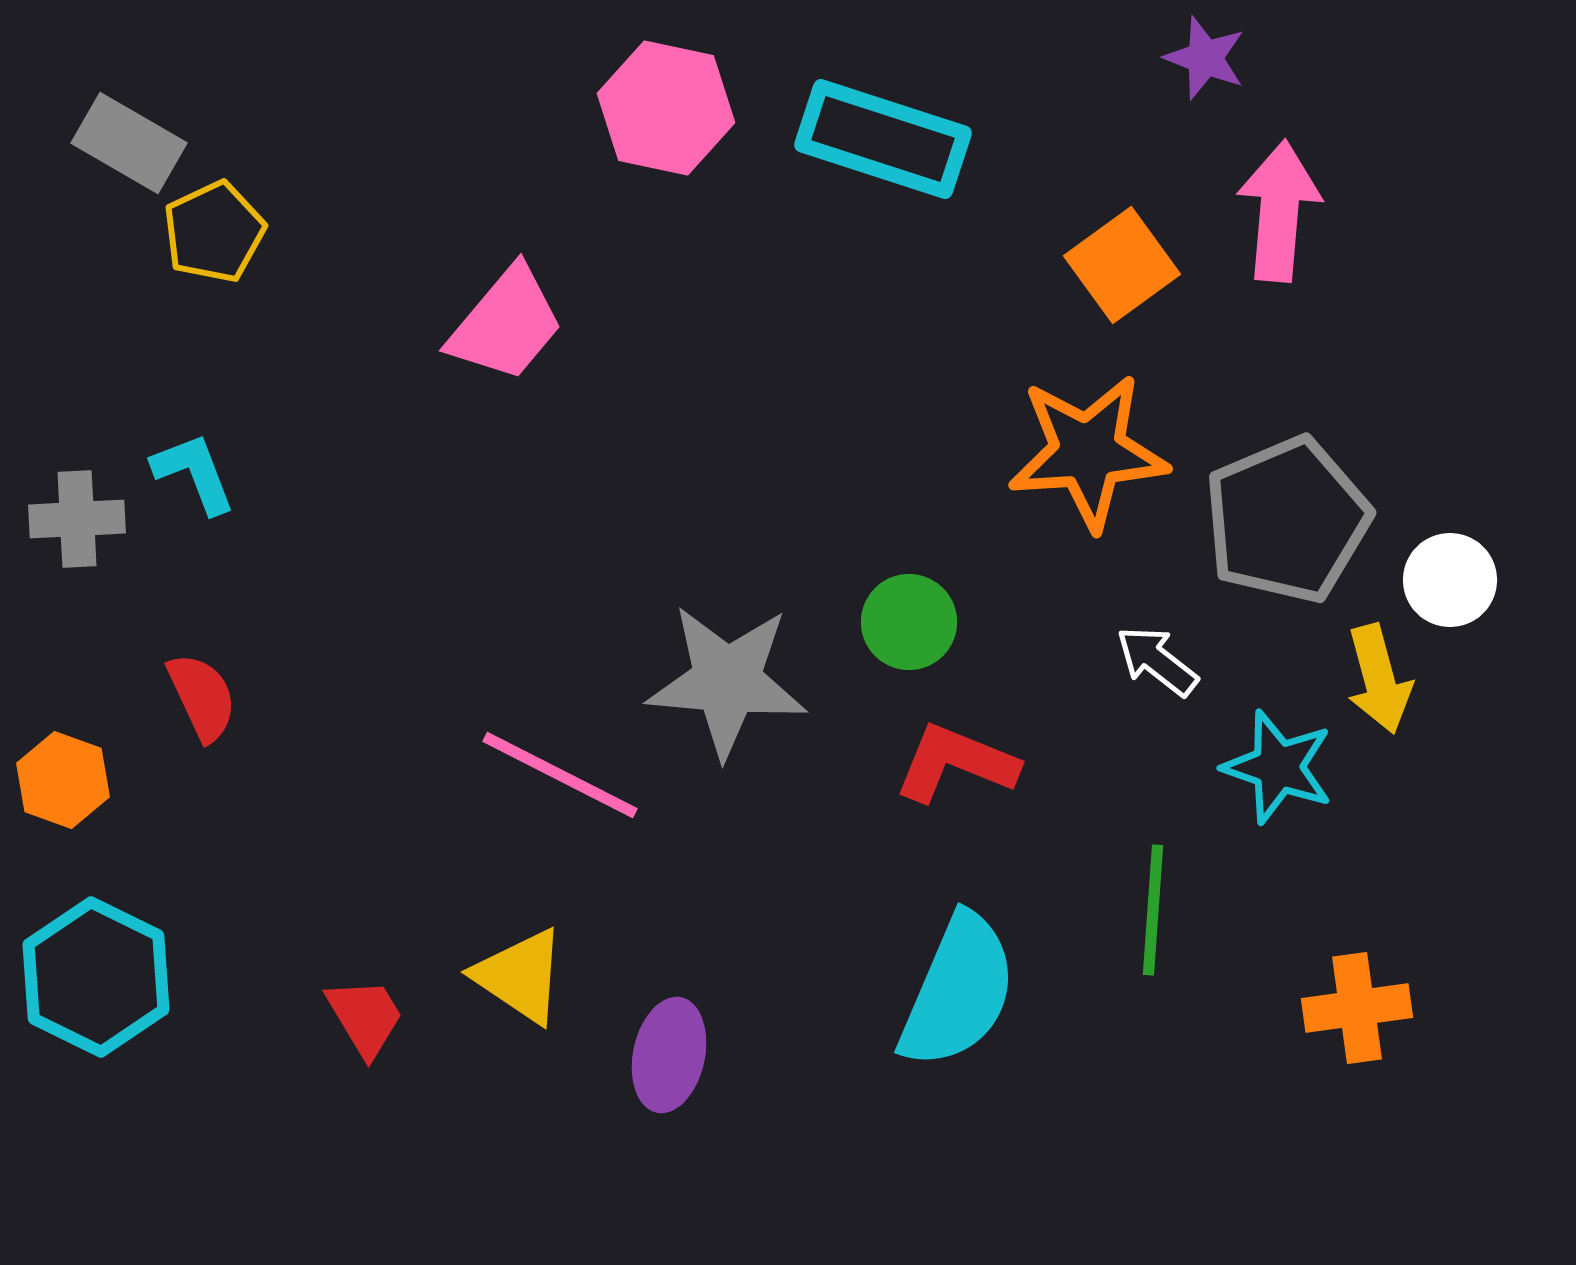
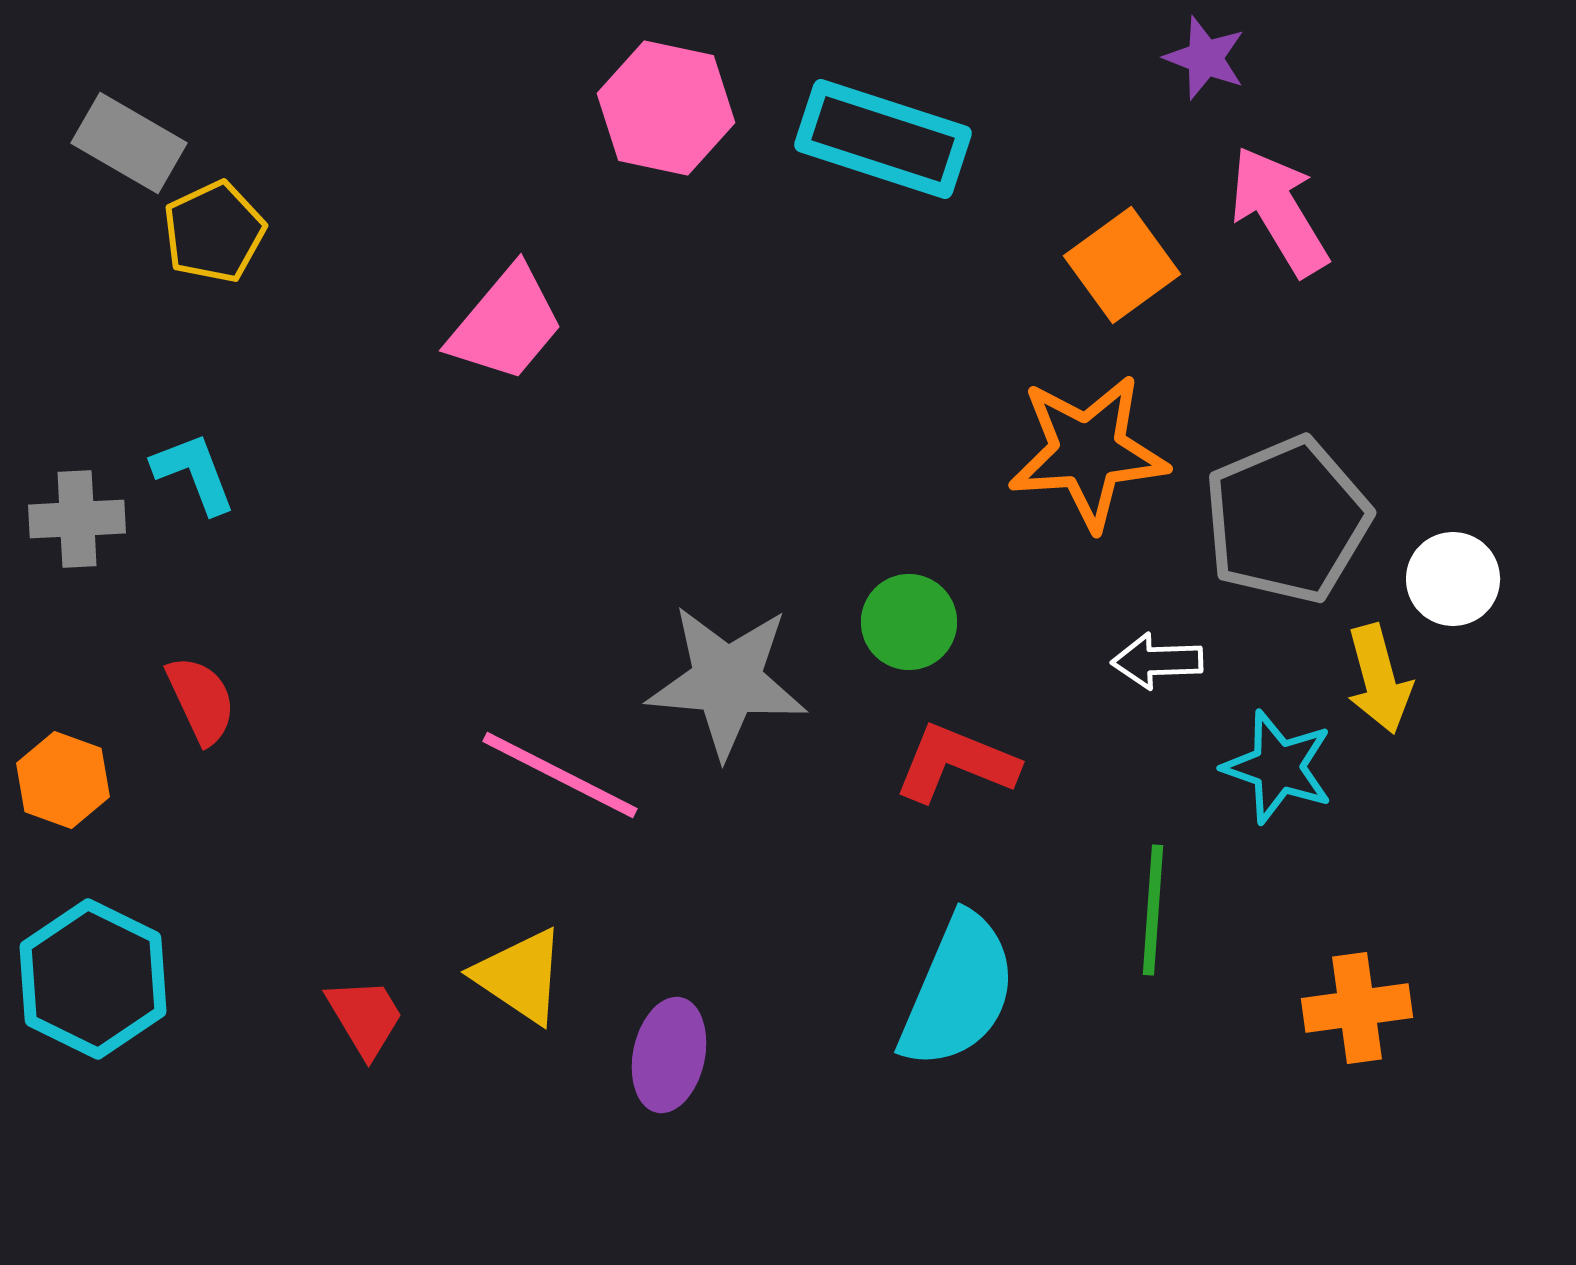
pink arrow: rotated 36 degrees counterclockwise
white circle: moved 3 px right, 1 px up
white arrow: rotated 40 degrees counterclockwise
red semicircle: moved 1 px left, 3 px down
cyan hexagon: moved 3 px left, 2 px down
